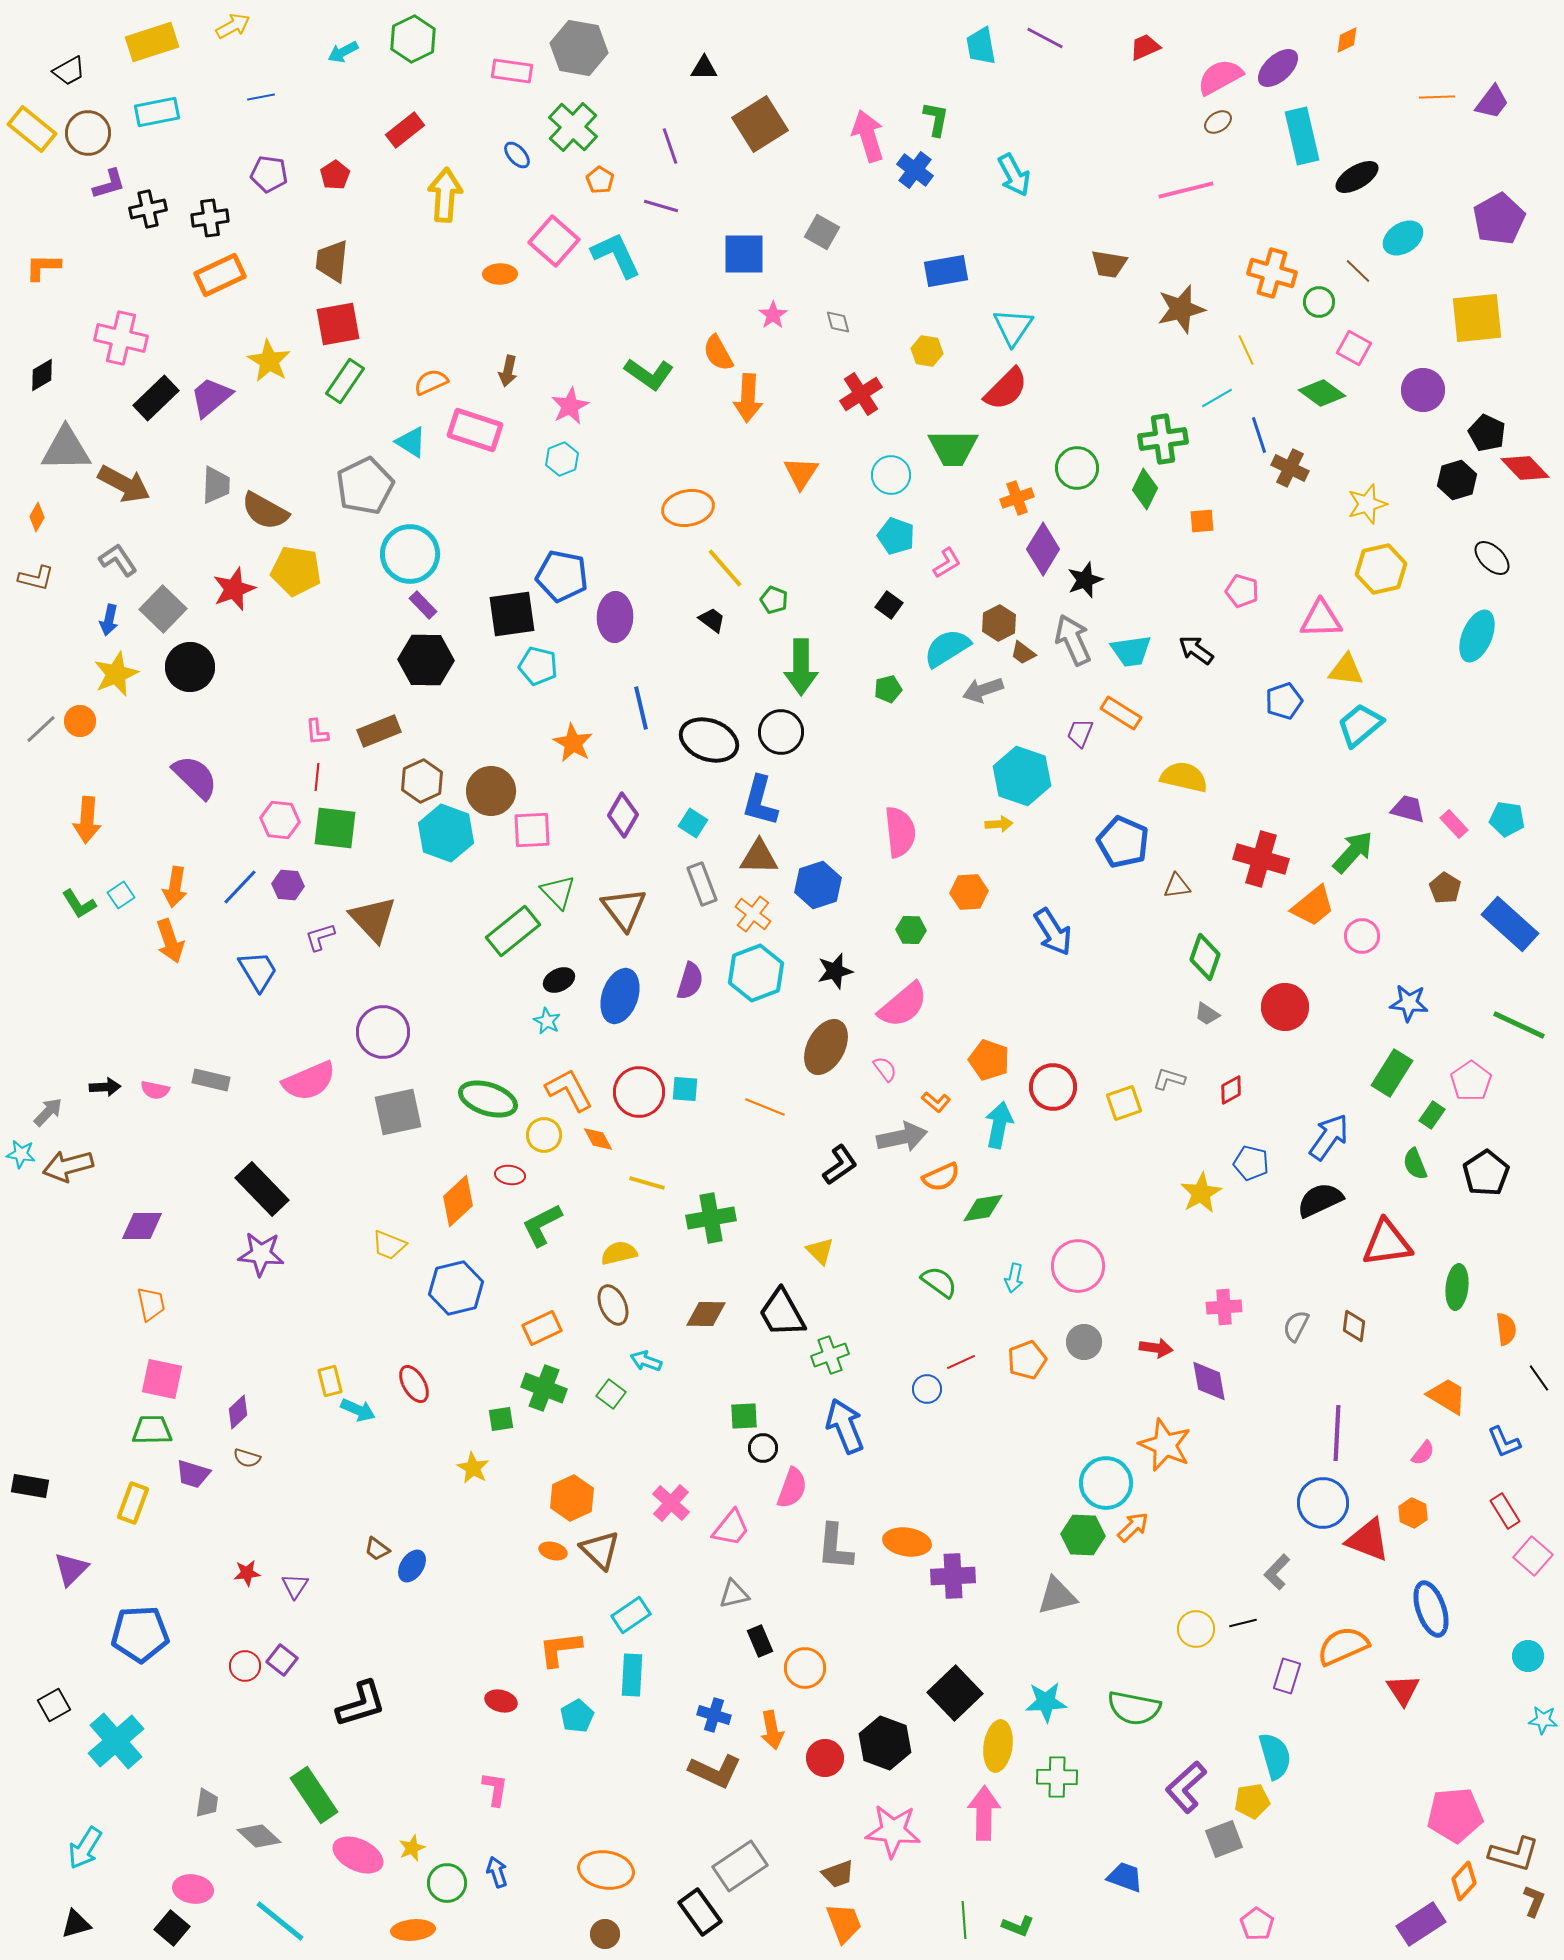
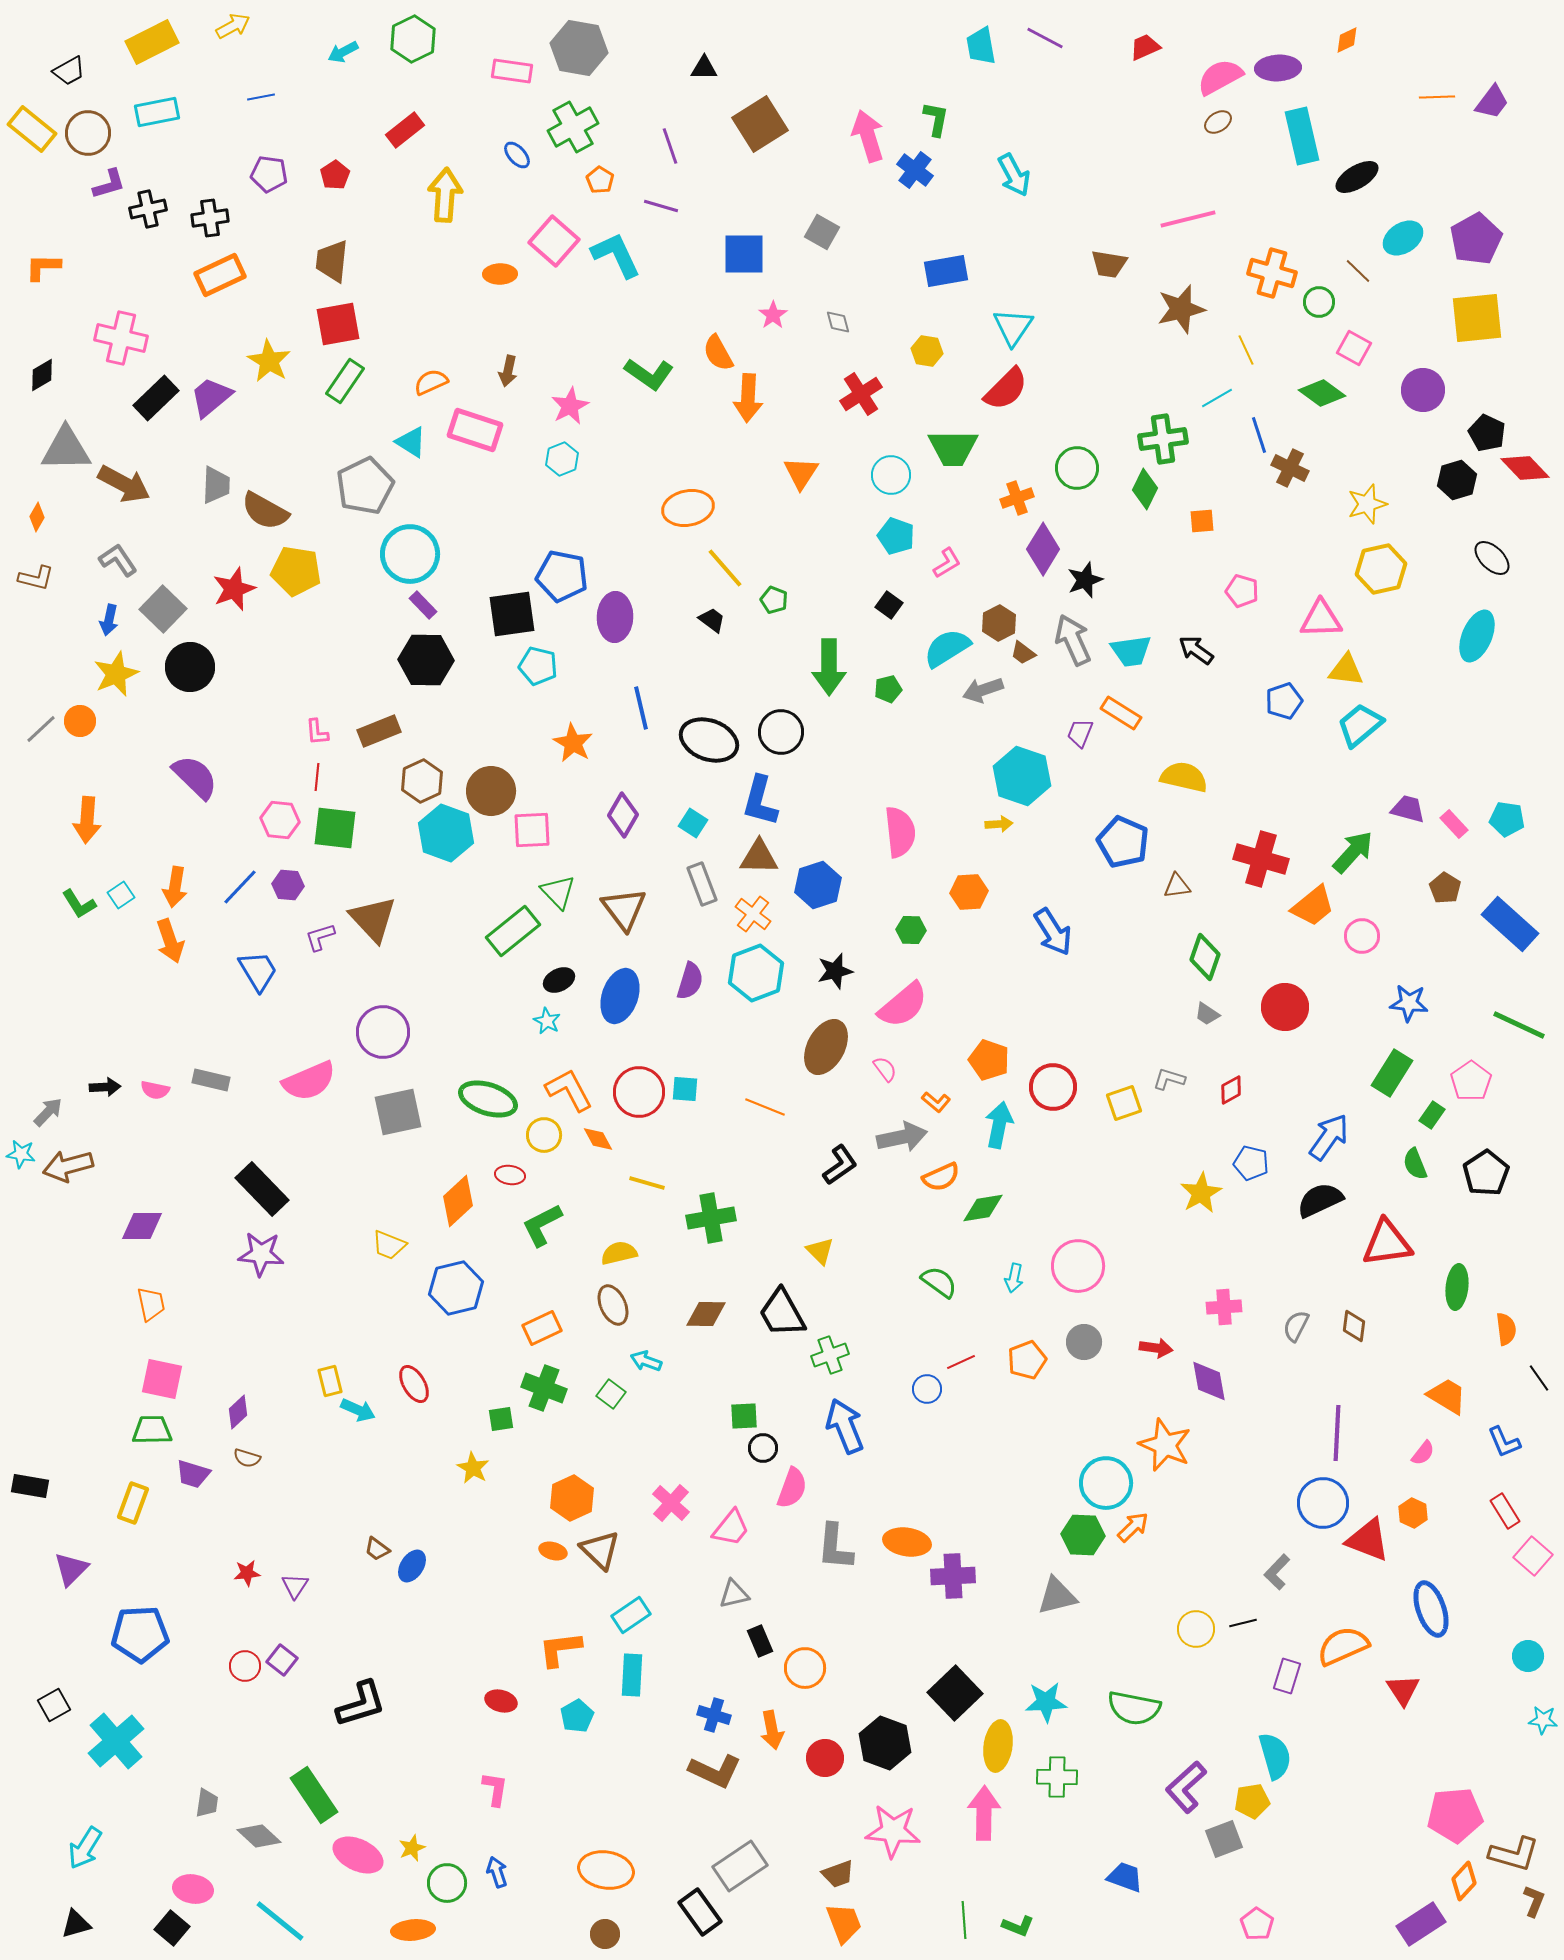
yellow rectangle at (152, 42): rotated 9 degrees counterclockwise
purple ellipse at (1278, 68): rotated 39 degrees clockwise
green cross at (573, 127): rotated 18 degrees clockwise
pink line at (1186, 190): moved 2 px right, 29 px down
purple pentagon at (1499, 219): moved 23 px left, 20 px down
green arrow at (801, 667): moved 28 px right
